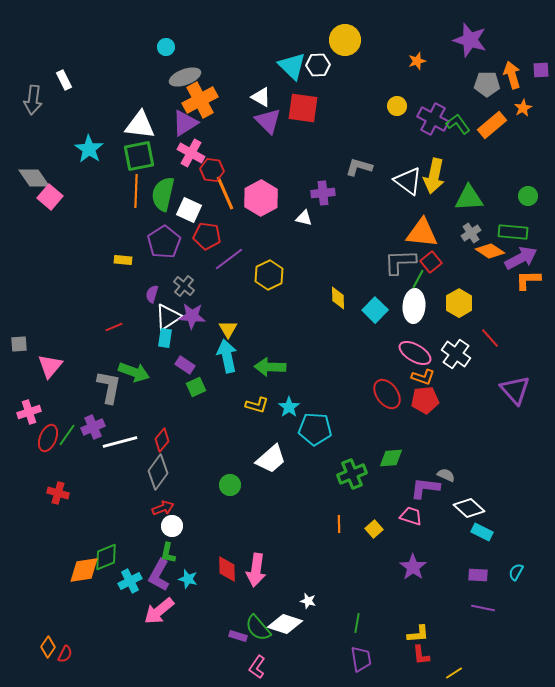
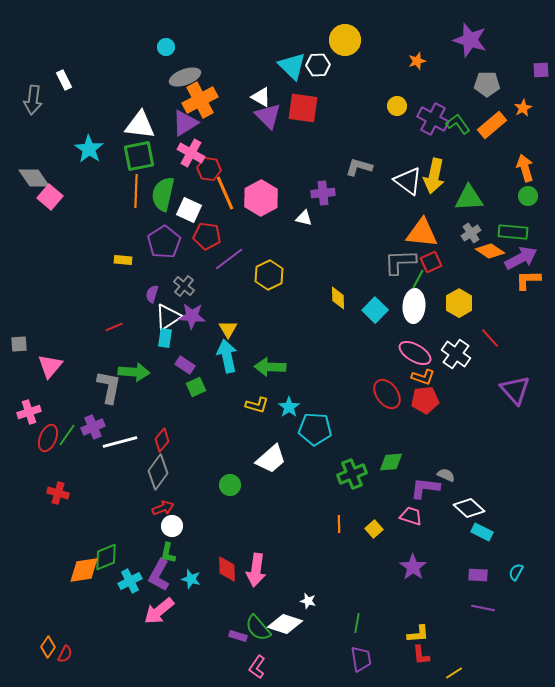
orange arrow at (512, 75): moved 13 px right, 93 px down
purple triangle at (268, 121): moved 5 px up
red hexagon at (212, 170): moved 3 px left, 1 px up
red square at (431, 262): rotated 15 degrees clockwise
green arrow at (134, 372): rotated 16 degrees counterclockwise
green diamond at (391, 458): moved 4 px down
cyan star at (188, 579): moved 3 px right
